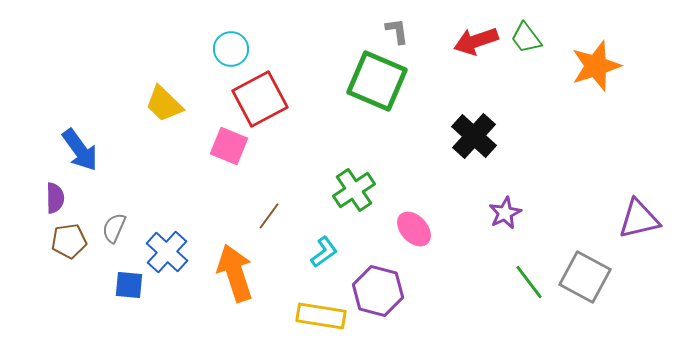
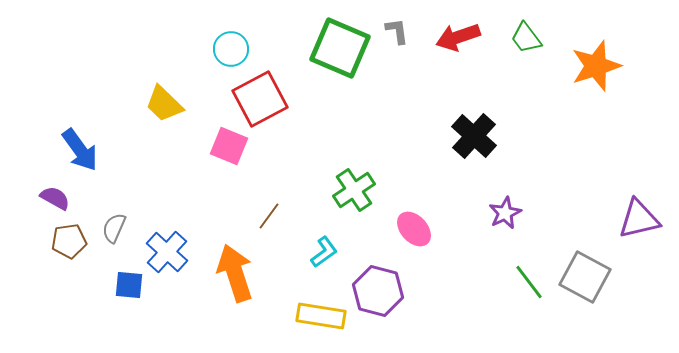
red arrow: moved 18 px left, 4 px up
green square: moved 37 px left, 33 px up
purple semicircle: rotated 60 degrees counterclockwise
